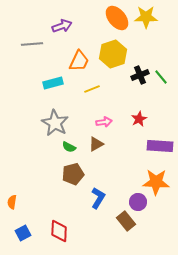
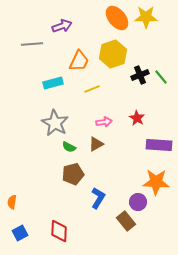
red star: moved 2 px left, 1 px up; rotated 14 degrees counterclockwise
purple rectangle: moved 1 px left, 1 px up
blue square: moved 3 px left
